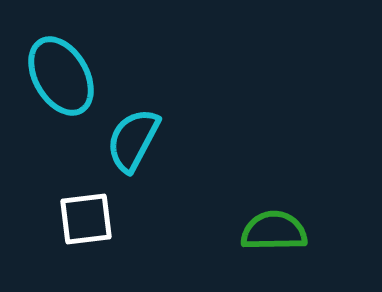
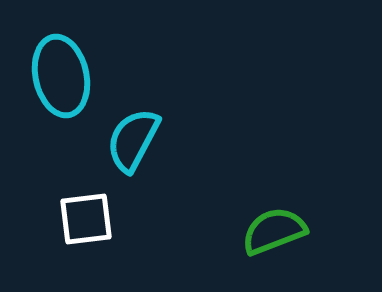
cyan ellipse: rotated 18 degrees clockwise
green semicircle: rotated 20 degrees counterclockwise
